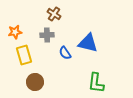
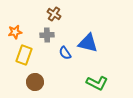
yellow rectangle: rotated 36 degrees clockwise
green L-shape: moved 1 px right; rotated 70 degrees counterclockwise
